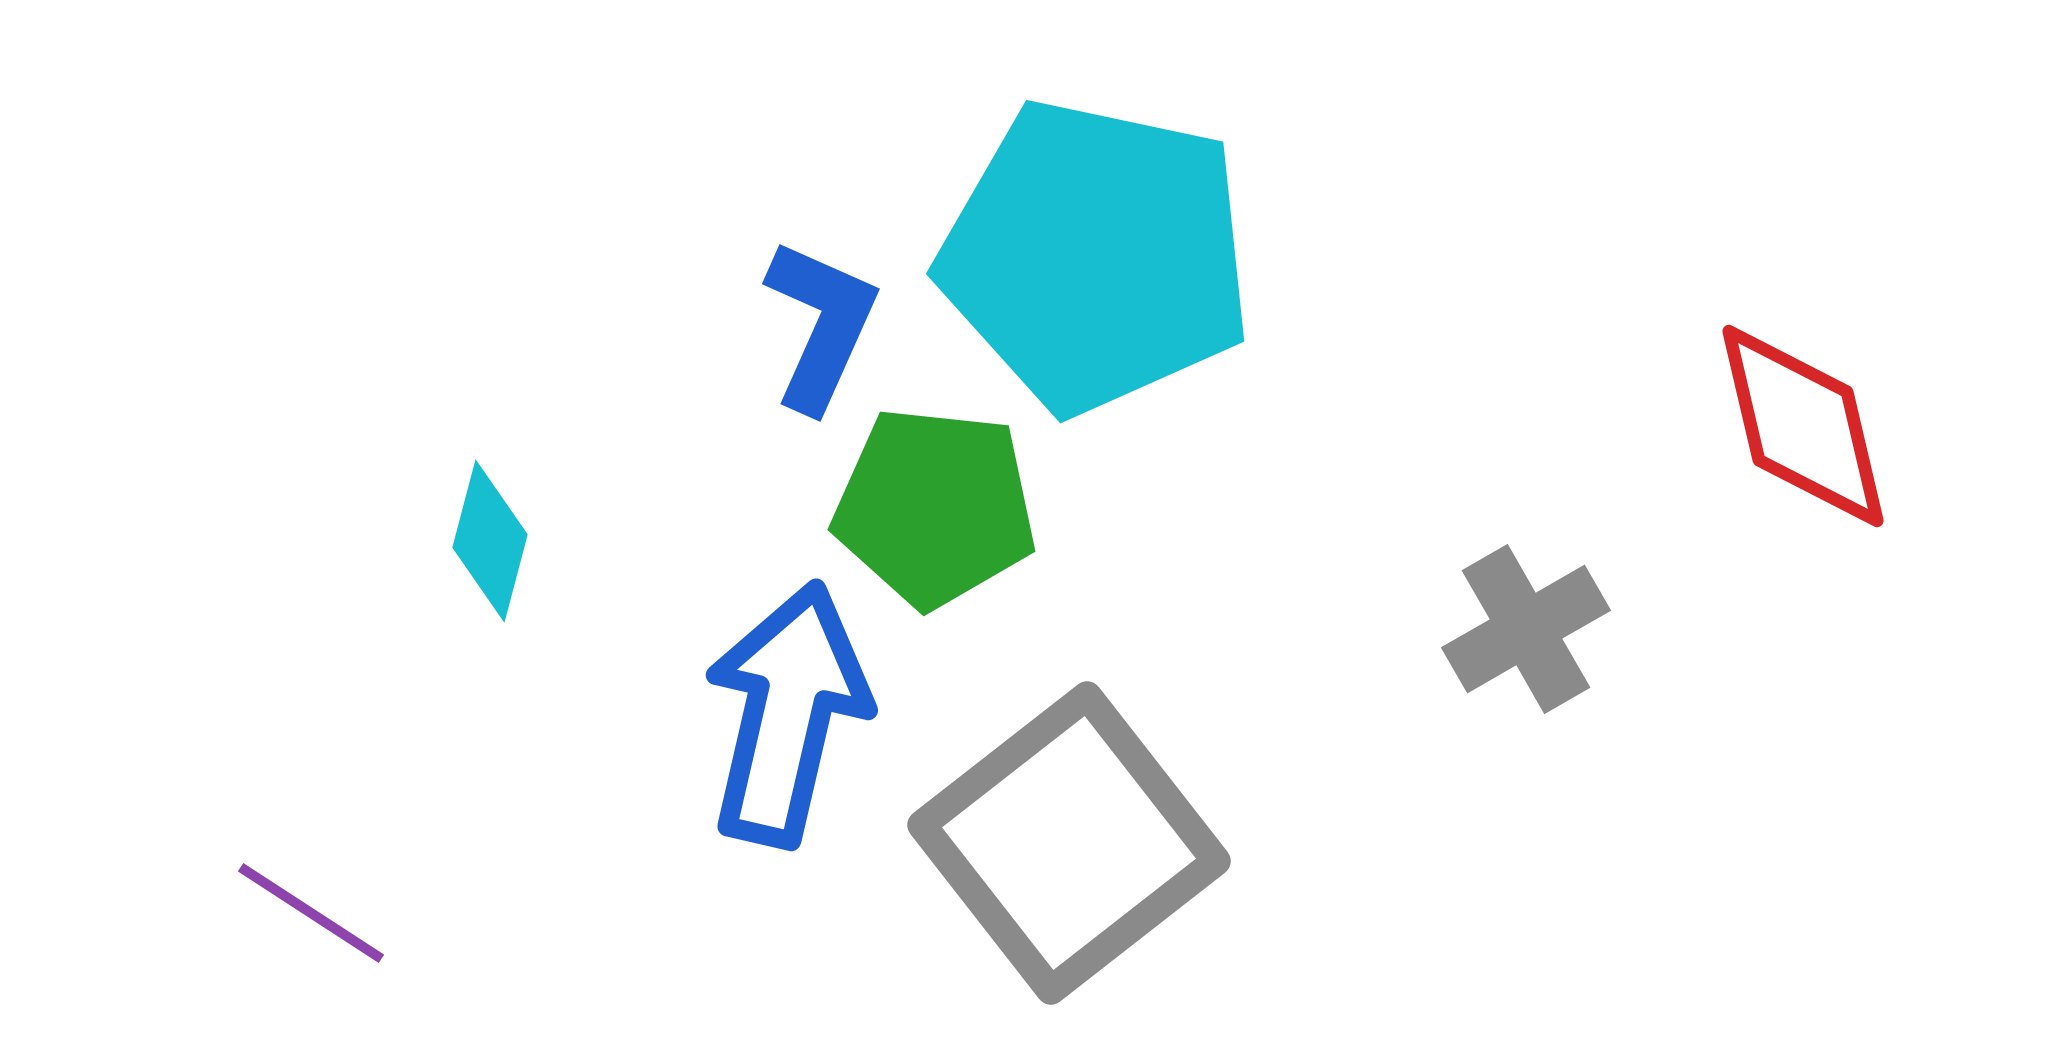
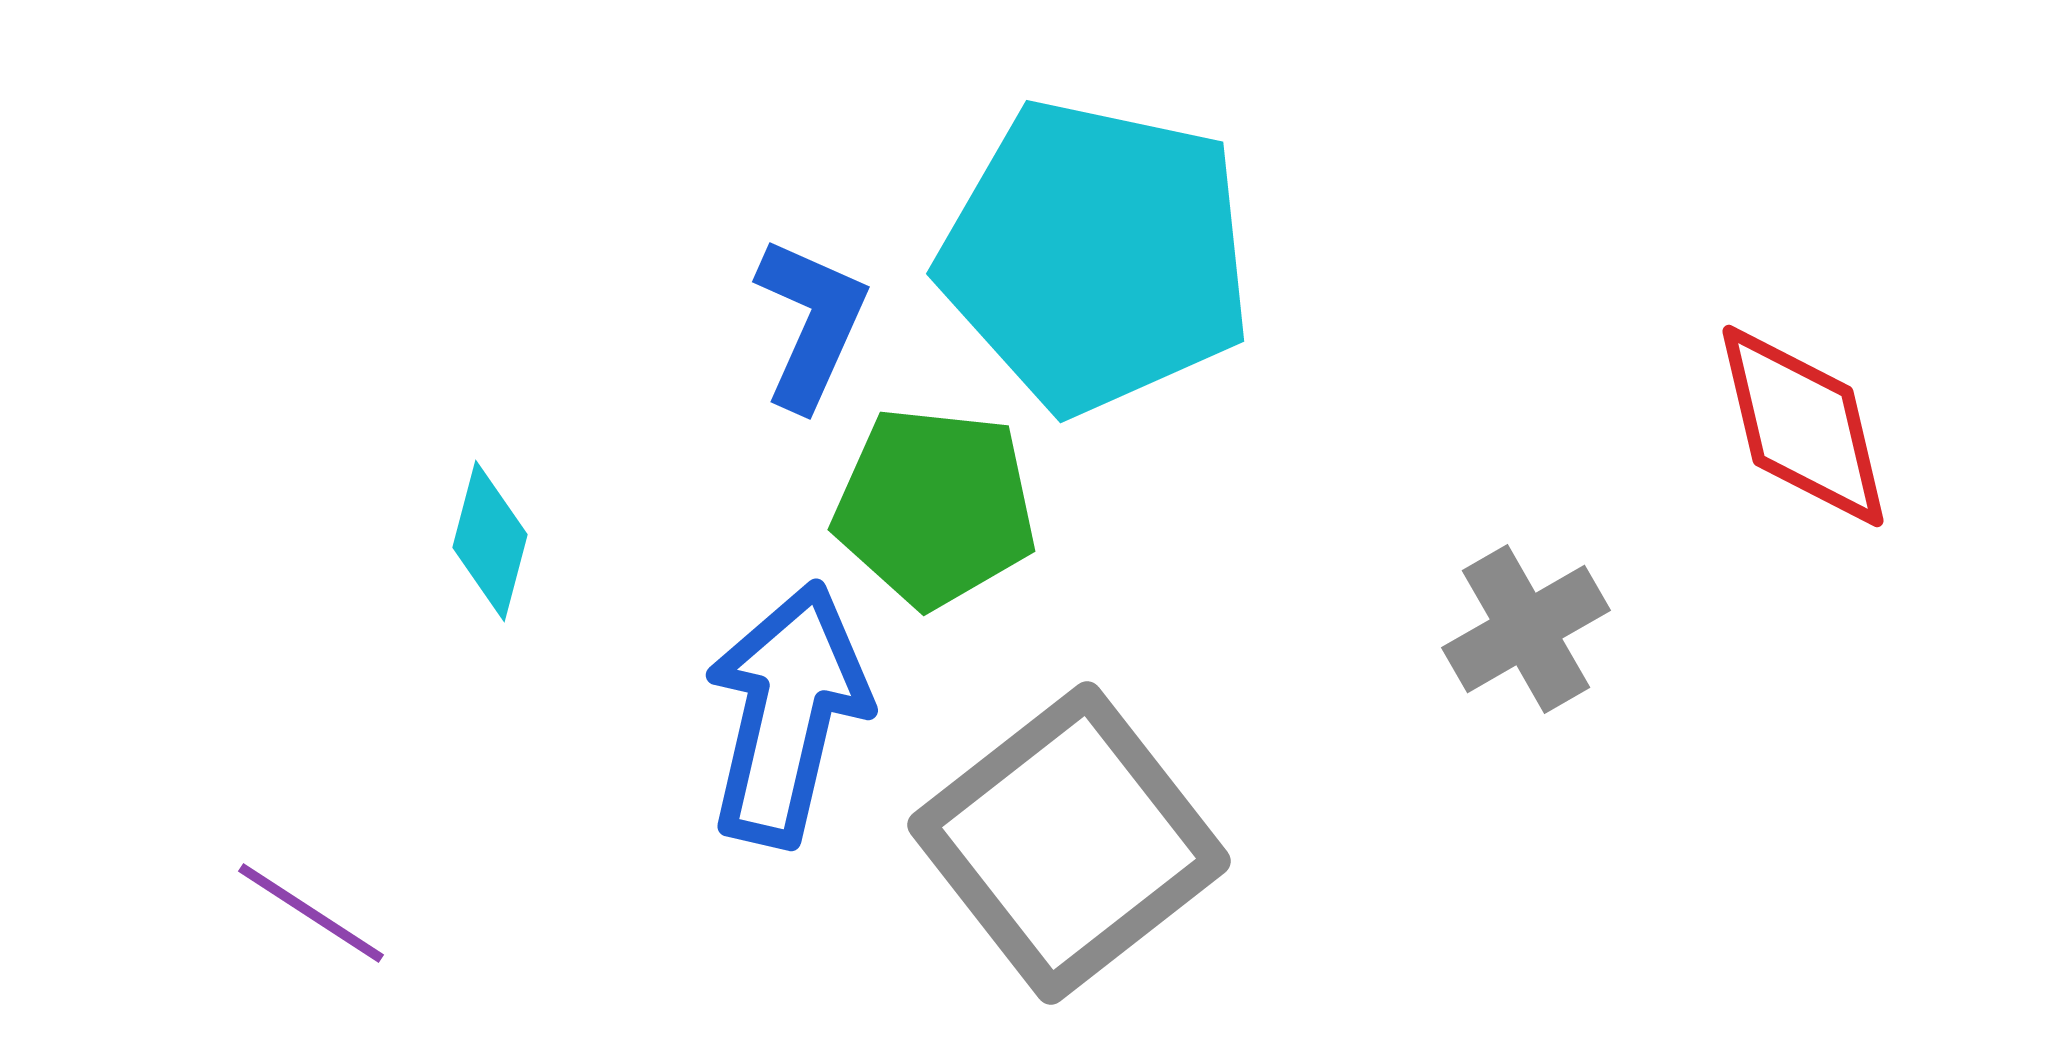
blue L-shape: moved 10 px left, 2 px up
